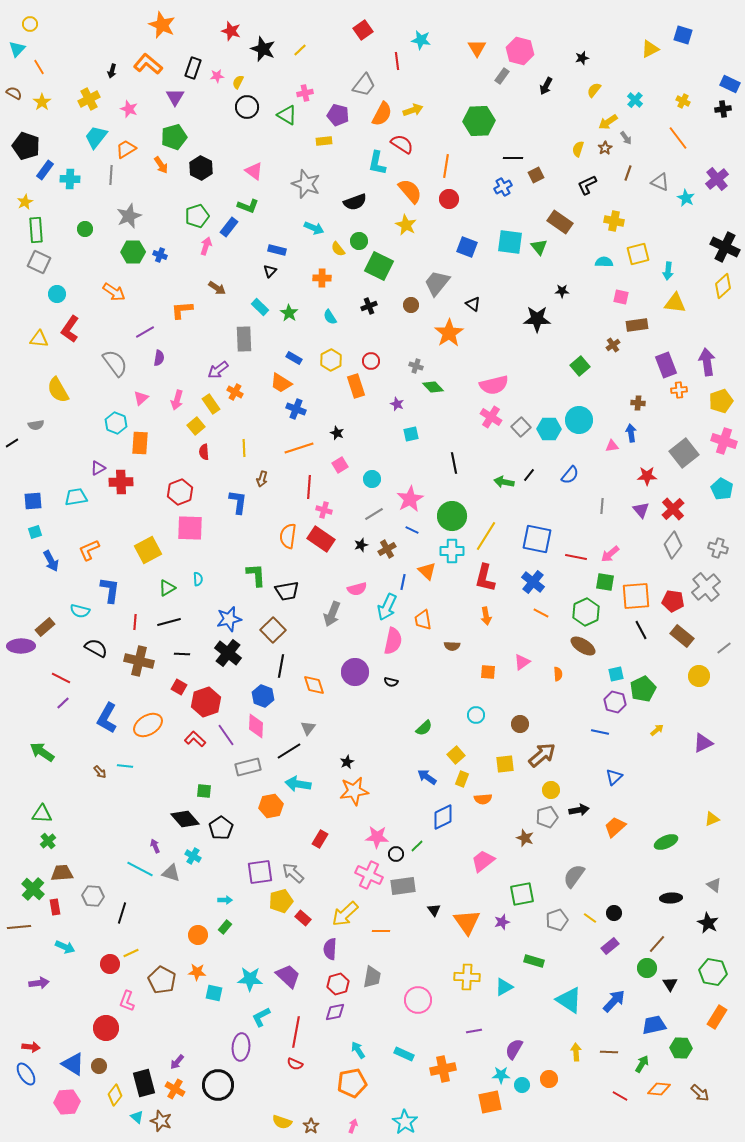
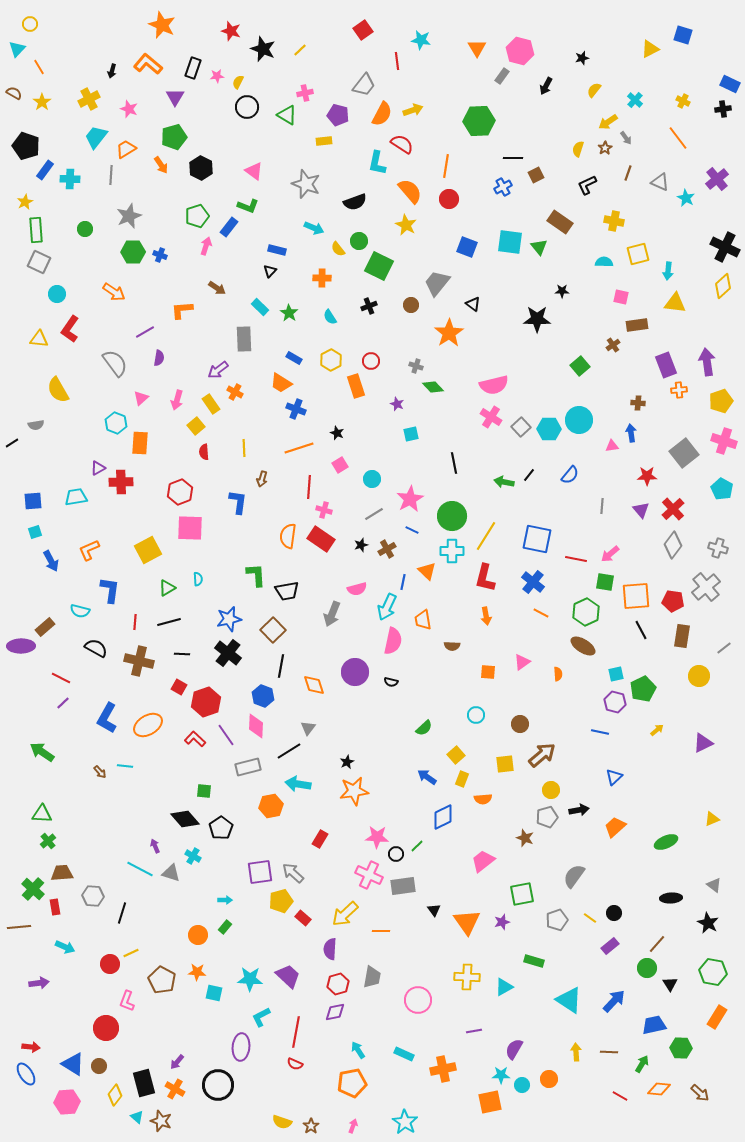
red line at (576, 557): moved 2 px down
brown rectangle at (682, 636): rotated 60 degrees clockwise
